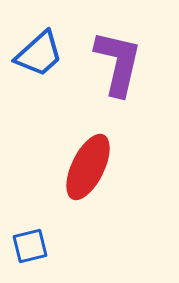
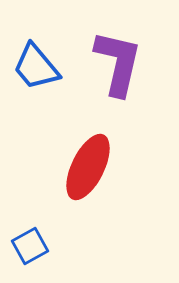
blue trapezoid: moved 3 px left, 13 px down; rotated 92 degrees clockwise
blue square: rotated 15 degrees counterclockwise
